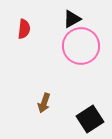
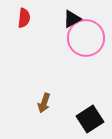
red semicircle: moved 11 px up
pink circle: moved 5 px right, 8 px up
